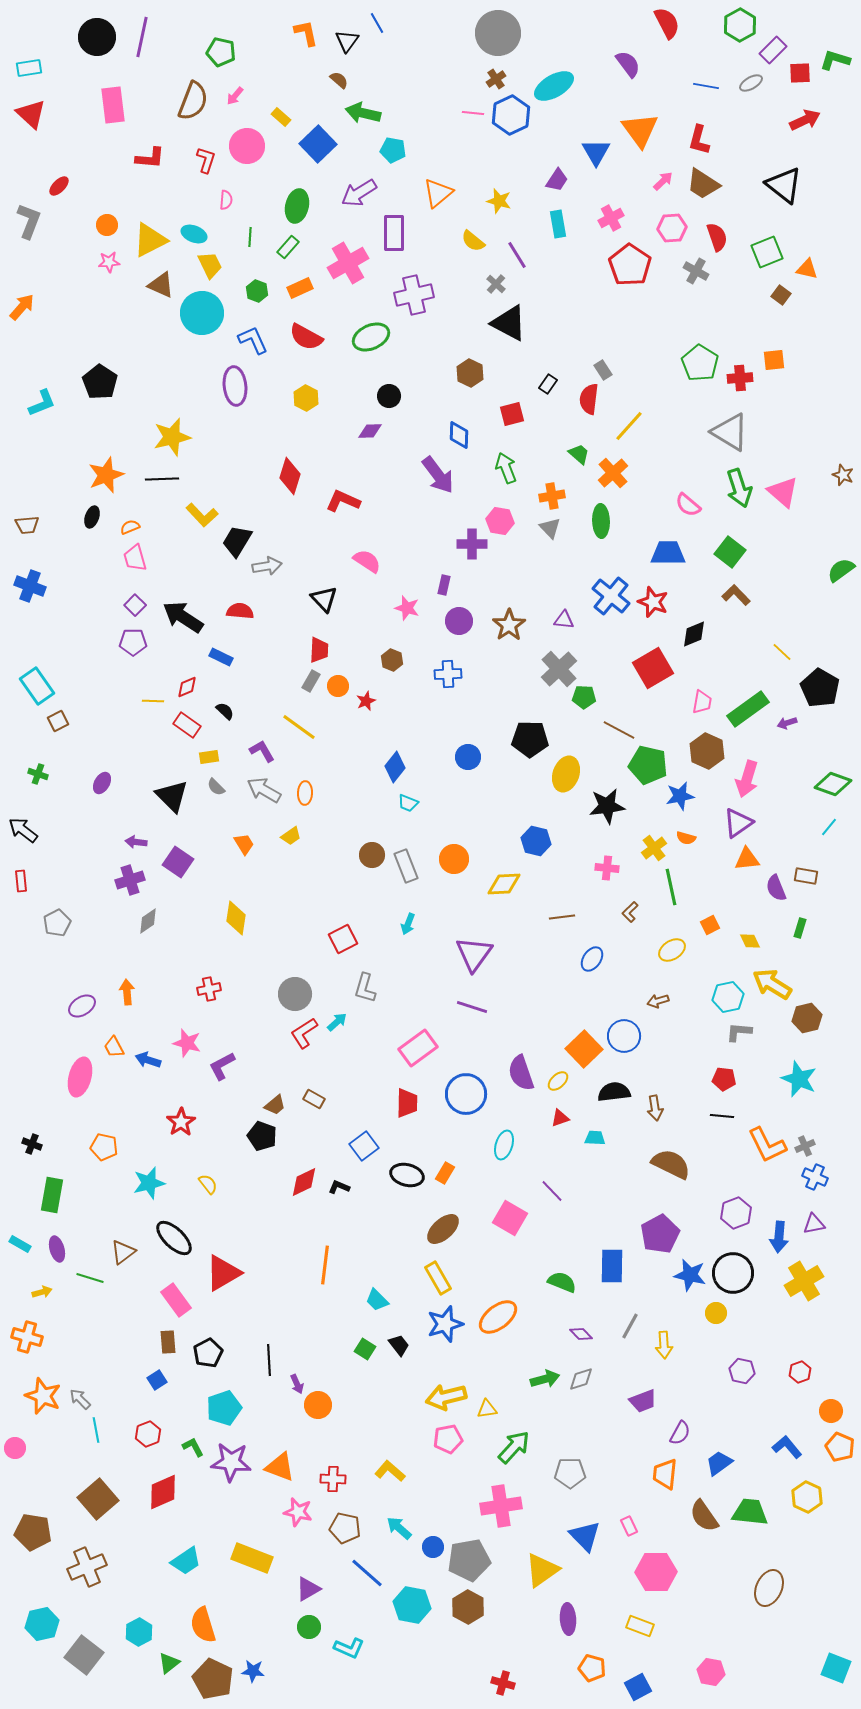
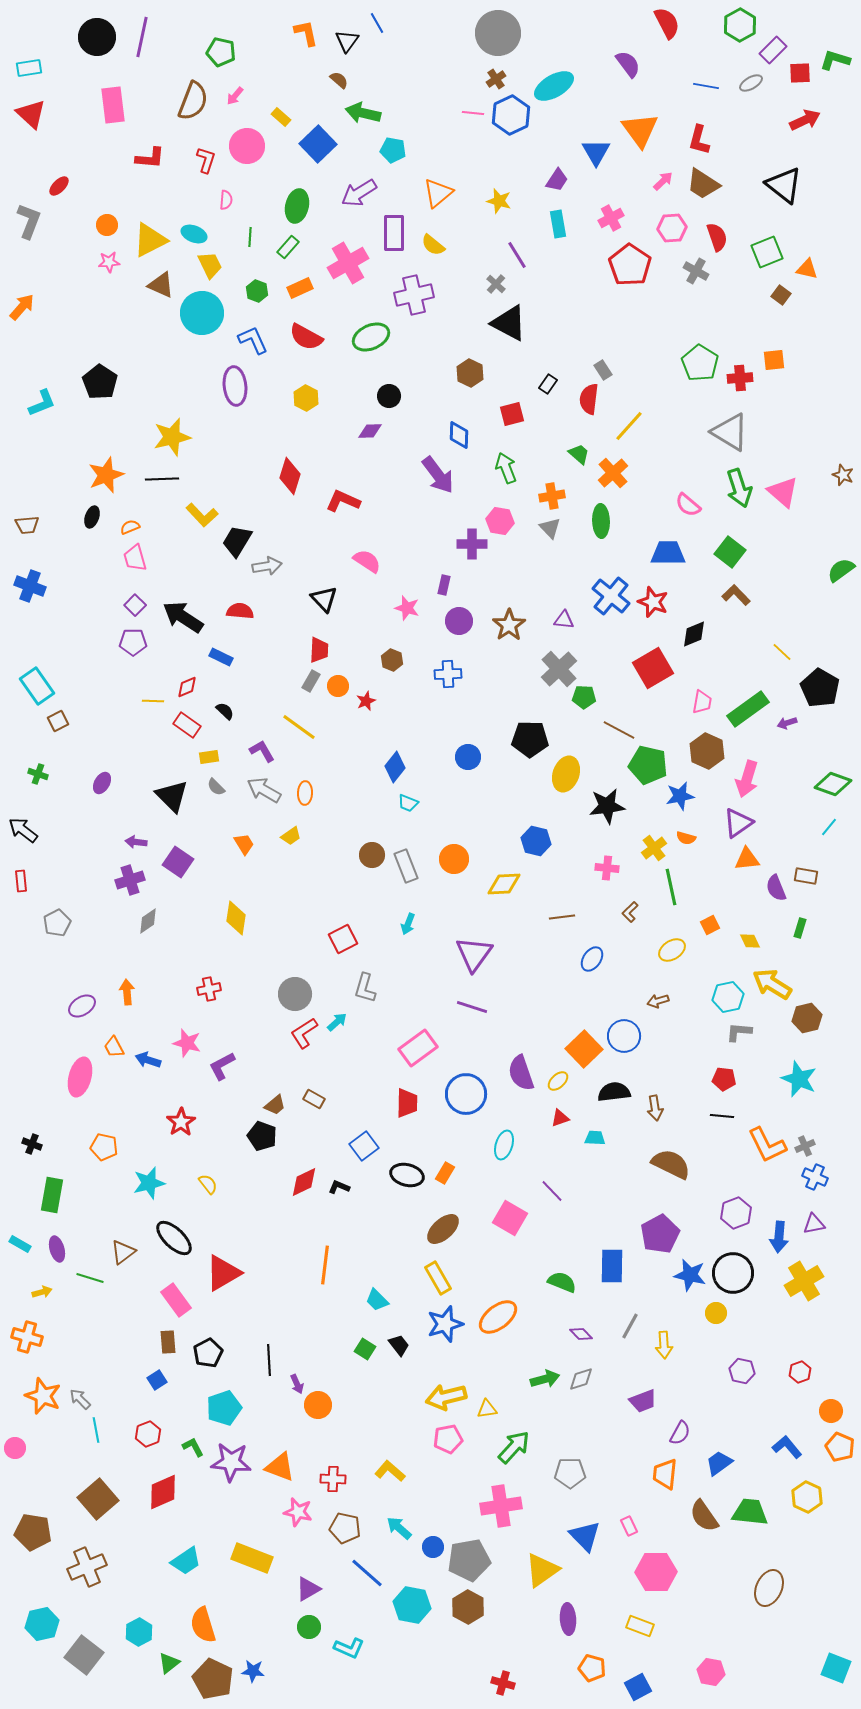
yellow semicircle at (473, 241): moved 40 px left, 4 px down
